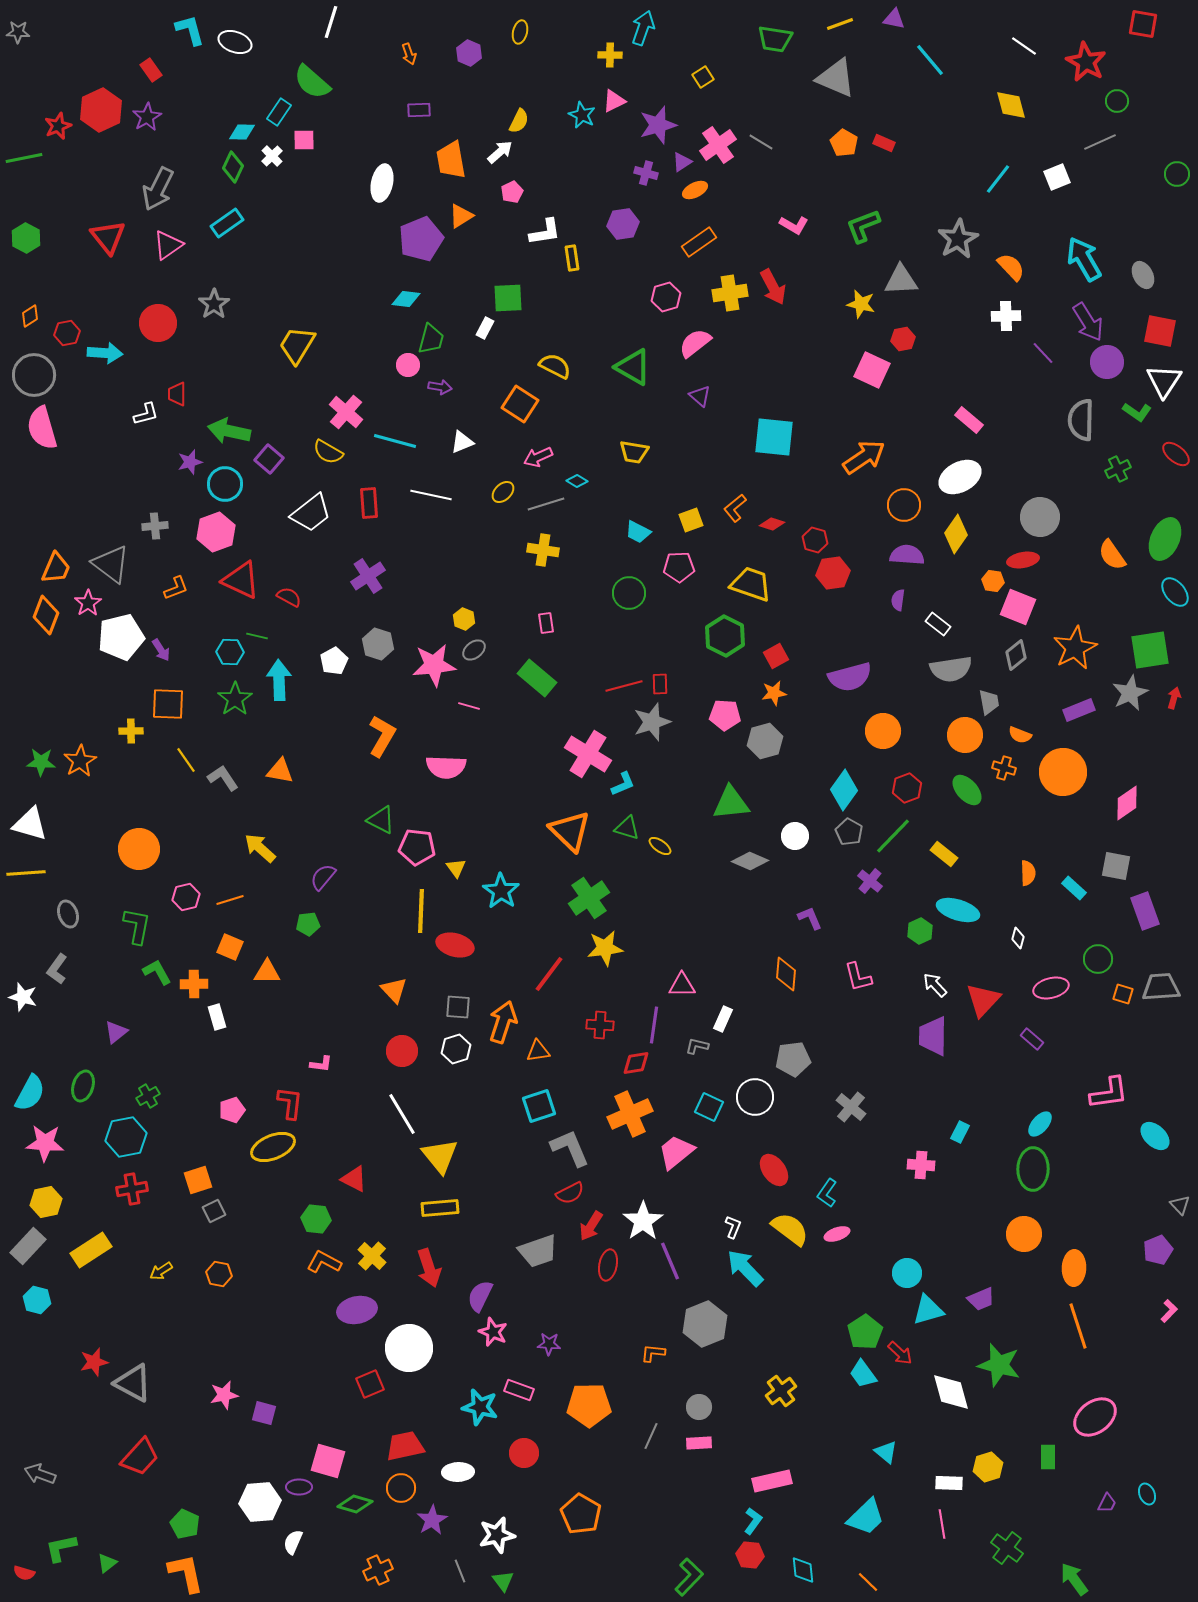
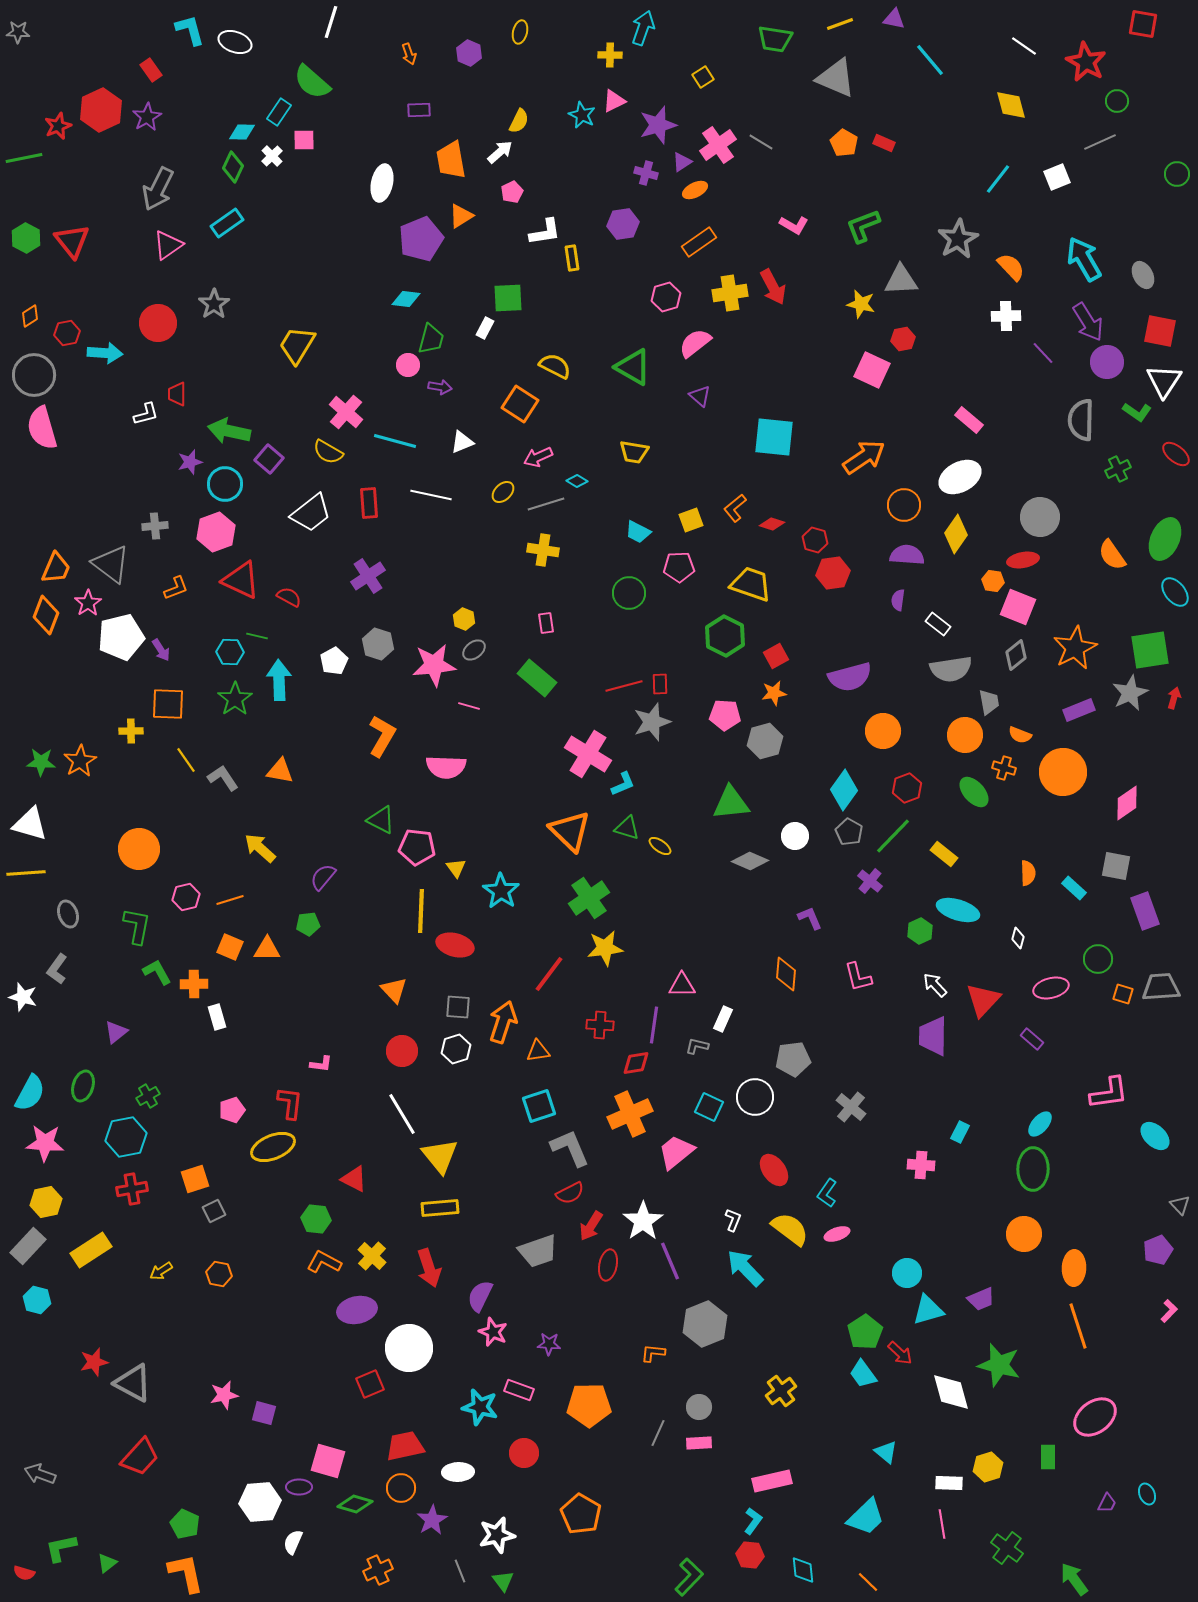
red triangle at (108, 237): moved 36 px left, 4 px down
green ellipse at (967, 790): moved 7 px right, 2 px down
orange triangle at (267, 972): moved 23 px up
orange square at (198, 1180): moved 3 px left, 1 px up
white L-shape at (733, 1227): moved 7 px up
gray line at (651, 1436): moved 7 px right, 3 px up
